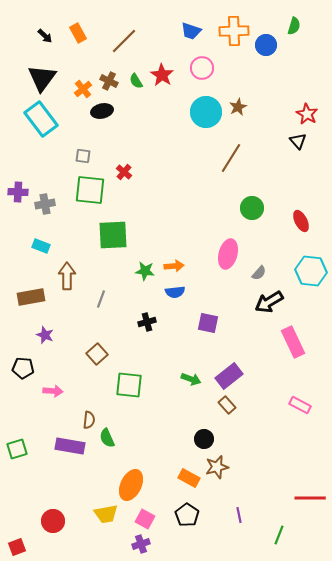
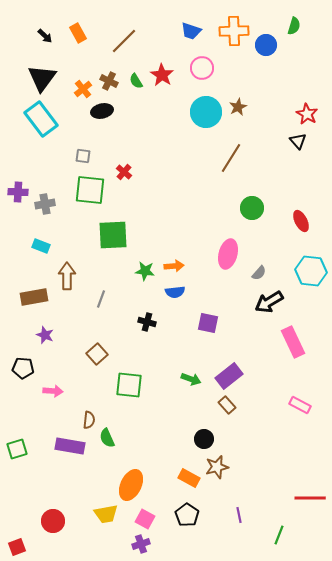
brown rectangle at (31, 297): moved 3 px right
black cross at (147, 322): rotated 30 degrees clockwise
